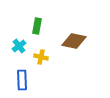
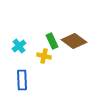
green rectangle: moved 15 px right, 15 px down; rotated 35 degrees counterclockwise
brown diamond: rotated 25 degrees clockwise
yellow cross: moved 3 px right, 1 px up
